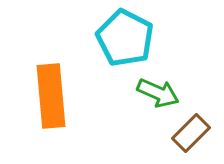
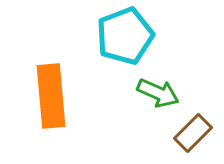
cyan pentagon: moved 2 px up; rotated 24 degrees clockwise
brown rectangle: moved 2 px right
